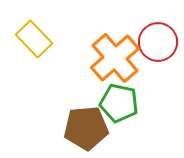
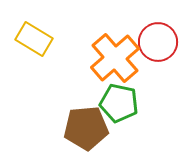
yellow rectangle: rotated 15 degrees counterclockwise
